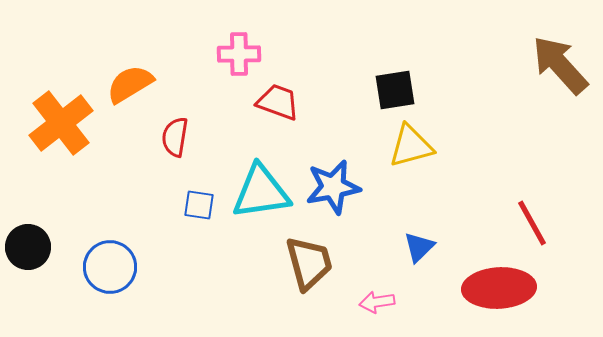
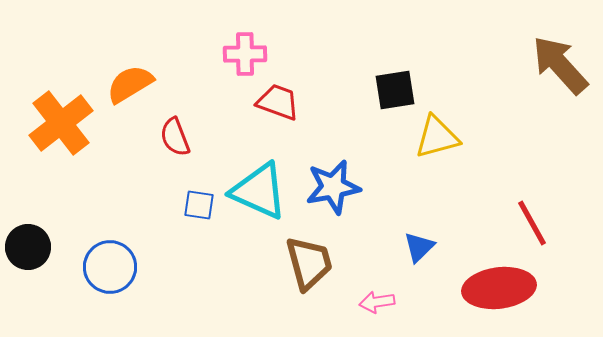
pink cross: moved 6 px right
red semicircle: rotated 30 degrees counterclockwise
yellow triangle: moved 26 px right, 9 px up
cyan triangle: moved 2 px left, 1 px up; rotated 32 degrees clockwise
red ellipse: rotated 4 degrees counterclockwise
